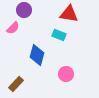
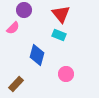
red triangle: moved 8 px left; rotated 42 degrees clockwise
